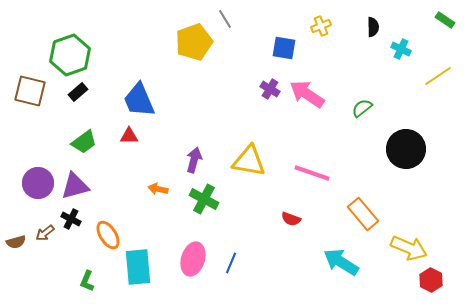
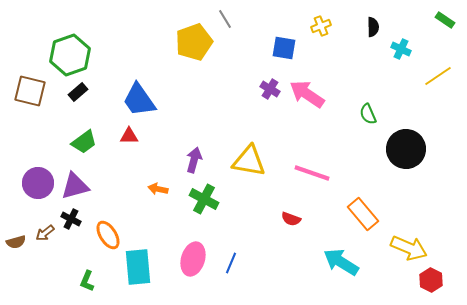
blue trapezoid: rotated 12 degrees counterclockwise
green semicircle: moved 6 px right, 6 px down; rotated 75 degrees counterclockwise
